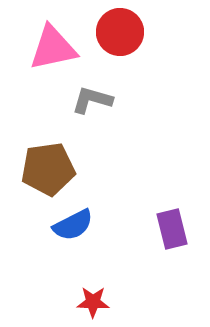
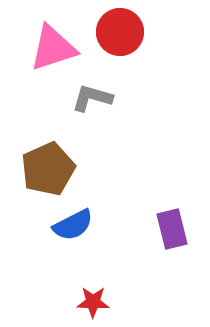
pink triangle: rotated 6 degrees counterclockwise
gray L-shape: moved 2 px up
brown pentagon: rotated 16 degrees counterclockwise
